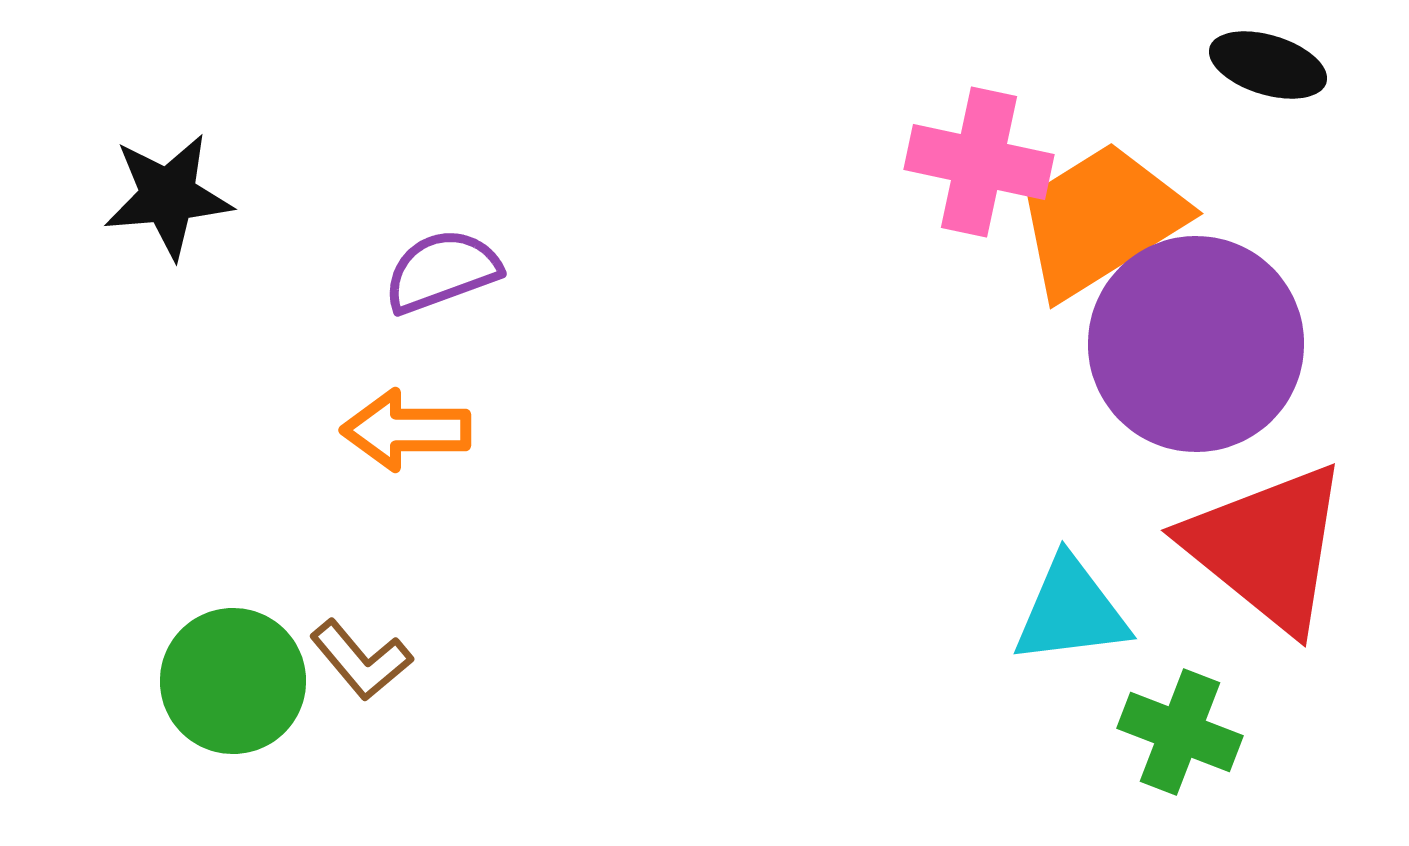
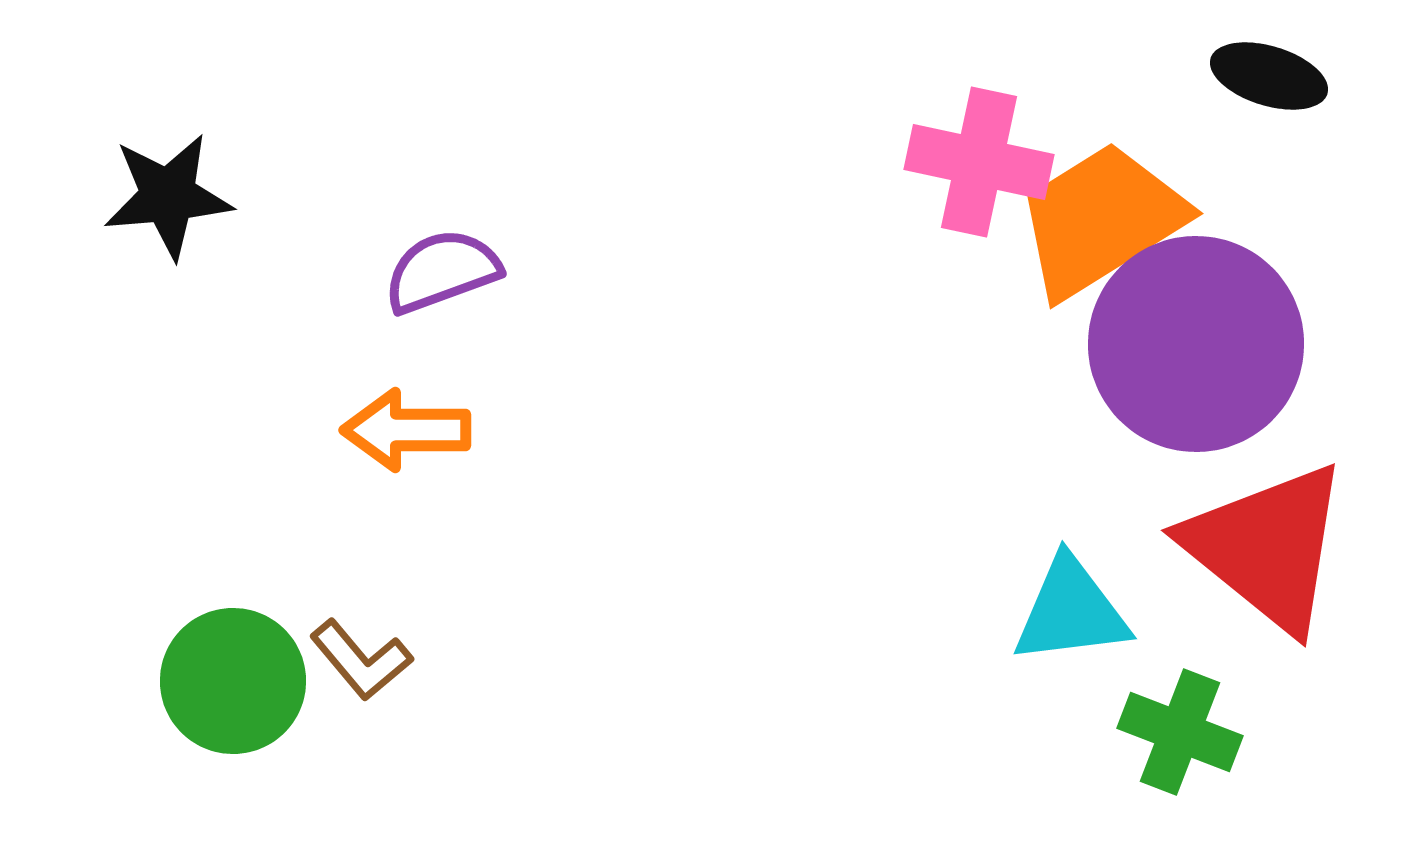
black ellipse: moved 1 px right, 11 px down
